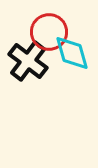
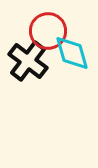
red circle: moved 1 px left, 1 px up
